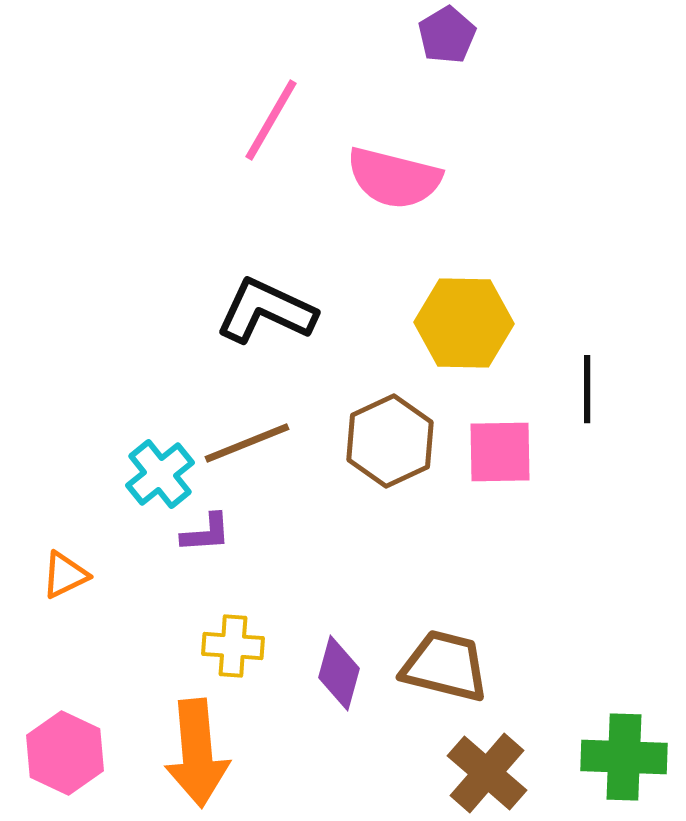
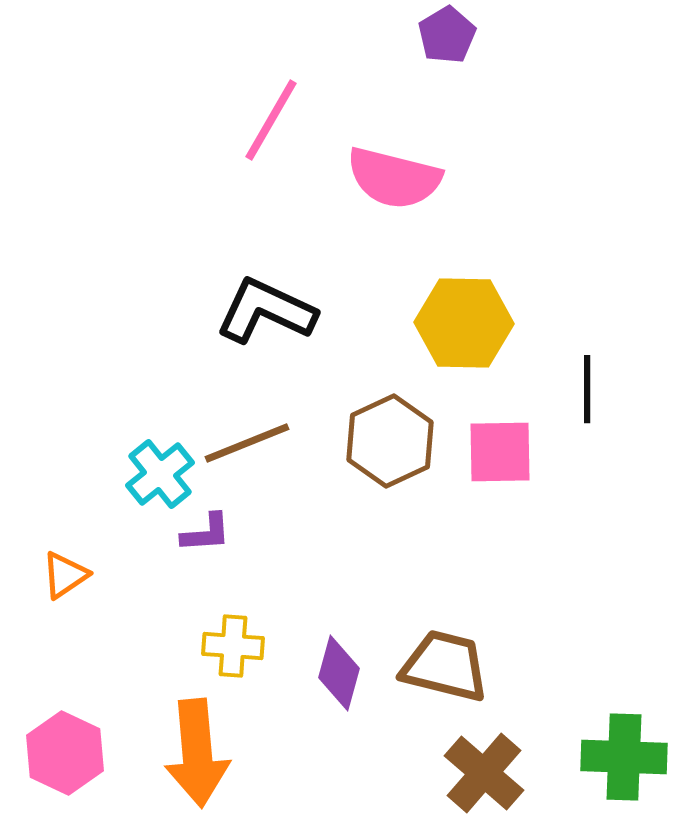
orange triangle: rotated 8 degrees counterclockwise
brown cross: moved 3 px left
